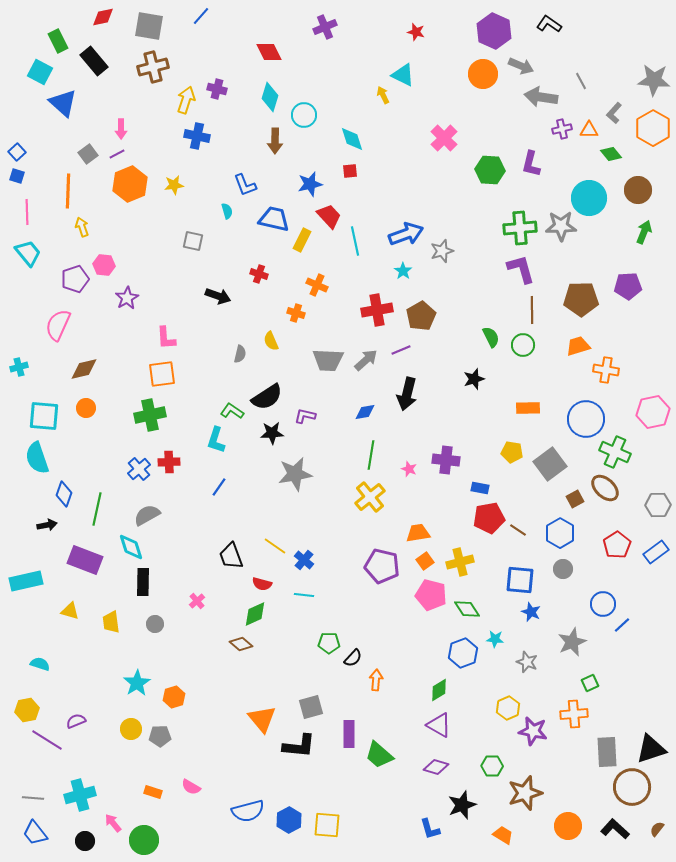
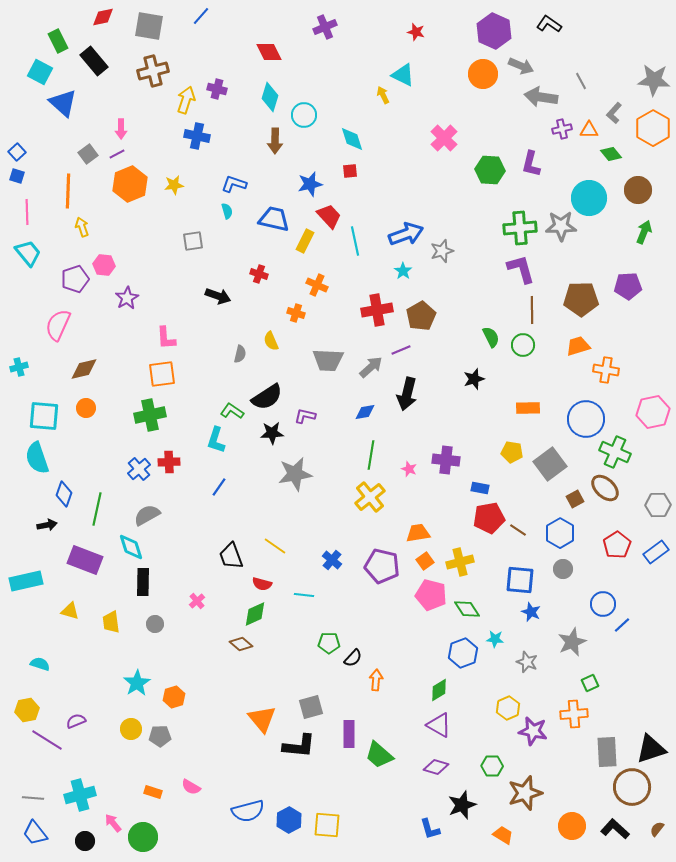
brown cross at (153, 67): moved 4 px down
blue L-shape at (245, 185): moved 11 px left, 1 px up; rotated 130 degrees clockwise
yellow rectangle at (302, 240): moved 3 px right, 1 px down
gray square at (193, 241): rotated 20 degrees counterclockwise
gray arrow at (366, 360): moved 5 px right, 7 px down
blue cross at (304, 560): moved 28 px right
orange circle at (568, 826): moved 4 px right
green circle at (144, 840): moved 1 px left, 3 px up
